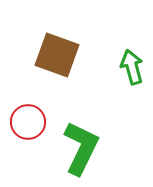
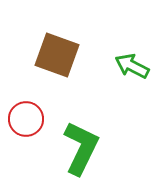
green arrow: moved 1 px up; rotated 48 degrees counterclockwise
red circle: moved 2 px left, 3 px up
